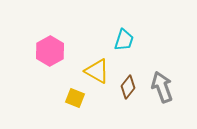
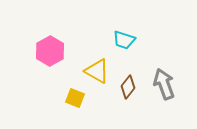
cyan trapezoid: rotated 90 degrees clockwise
gray arrow: moved 2 px right, 3 px up
